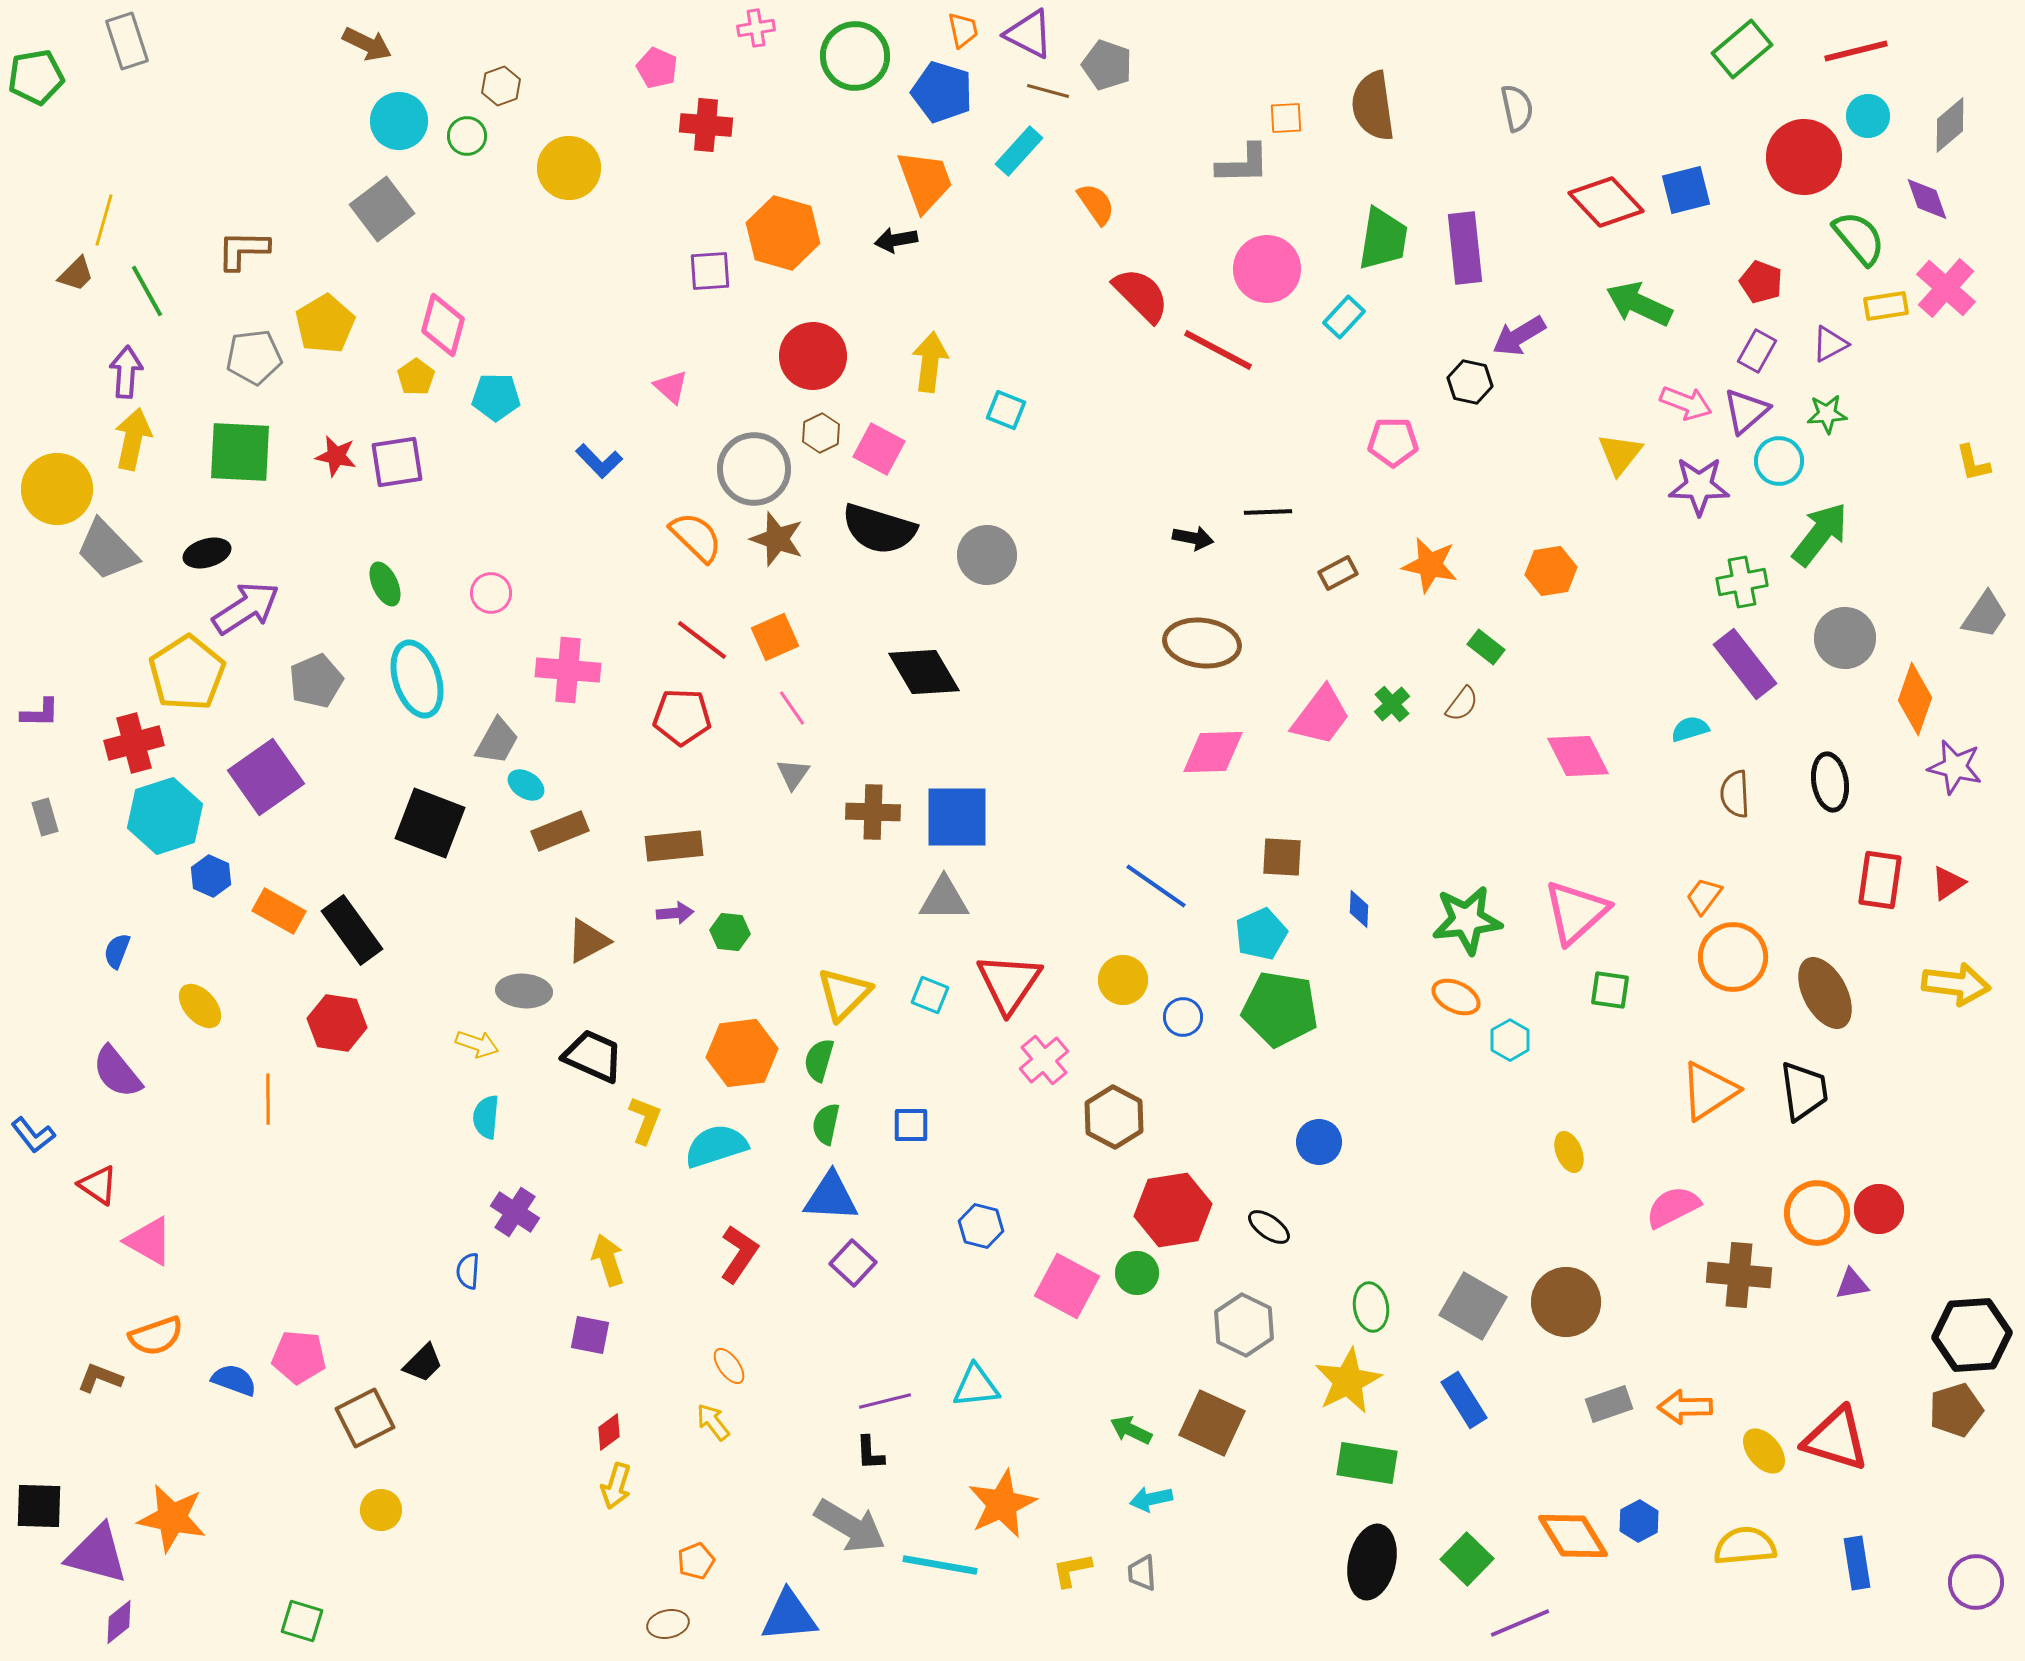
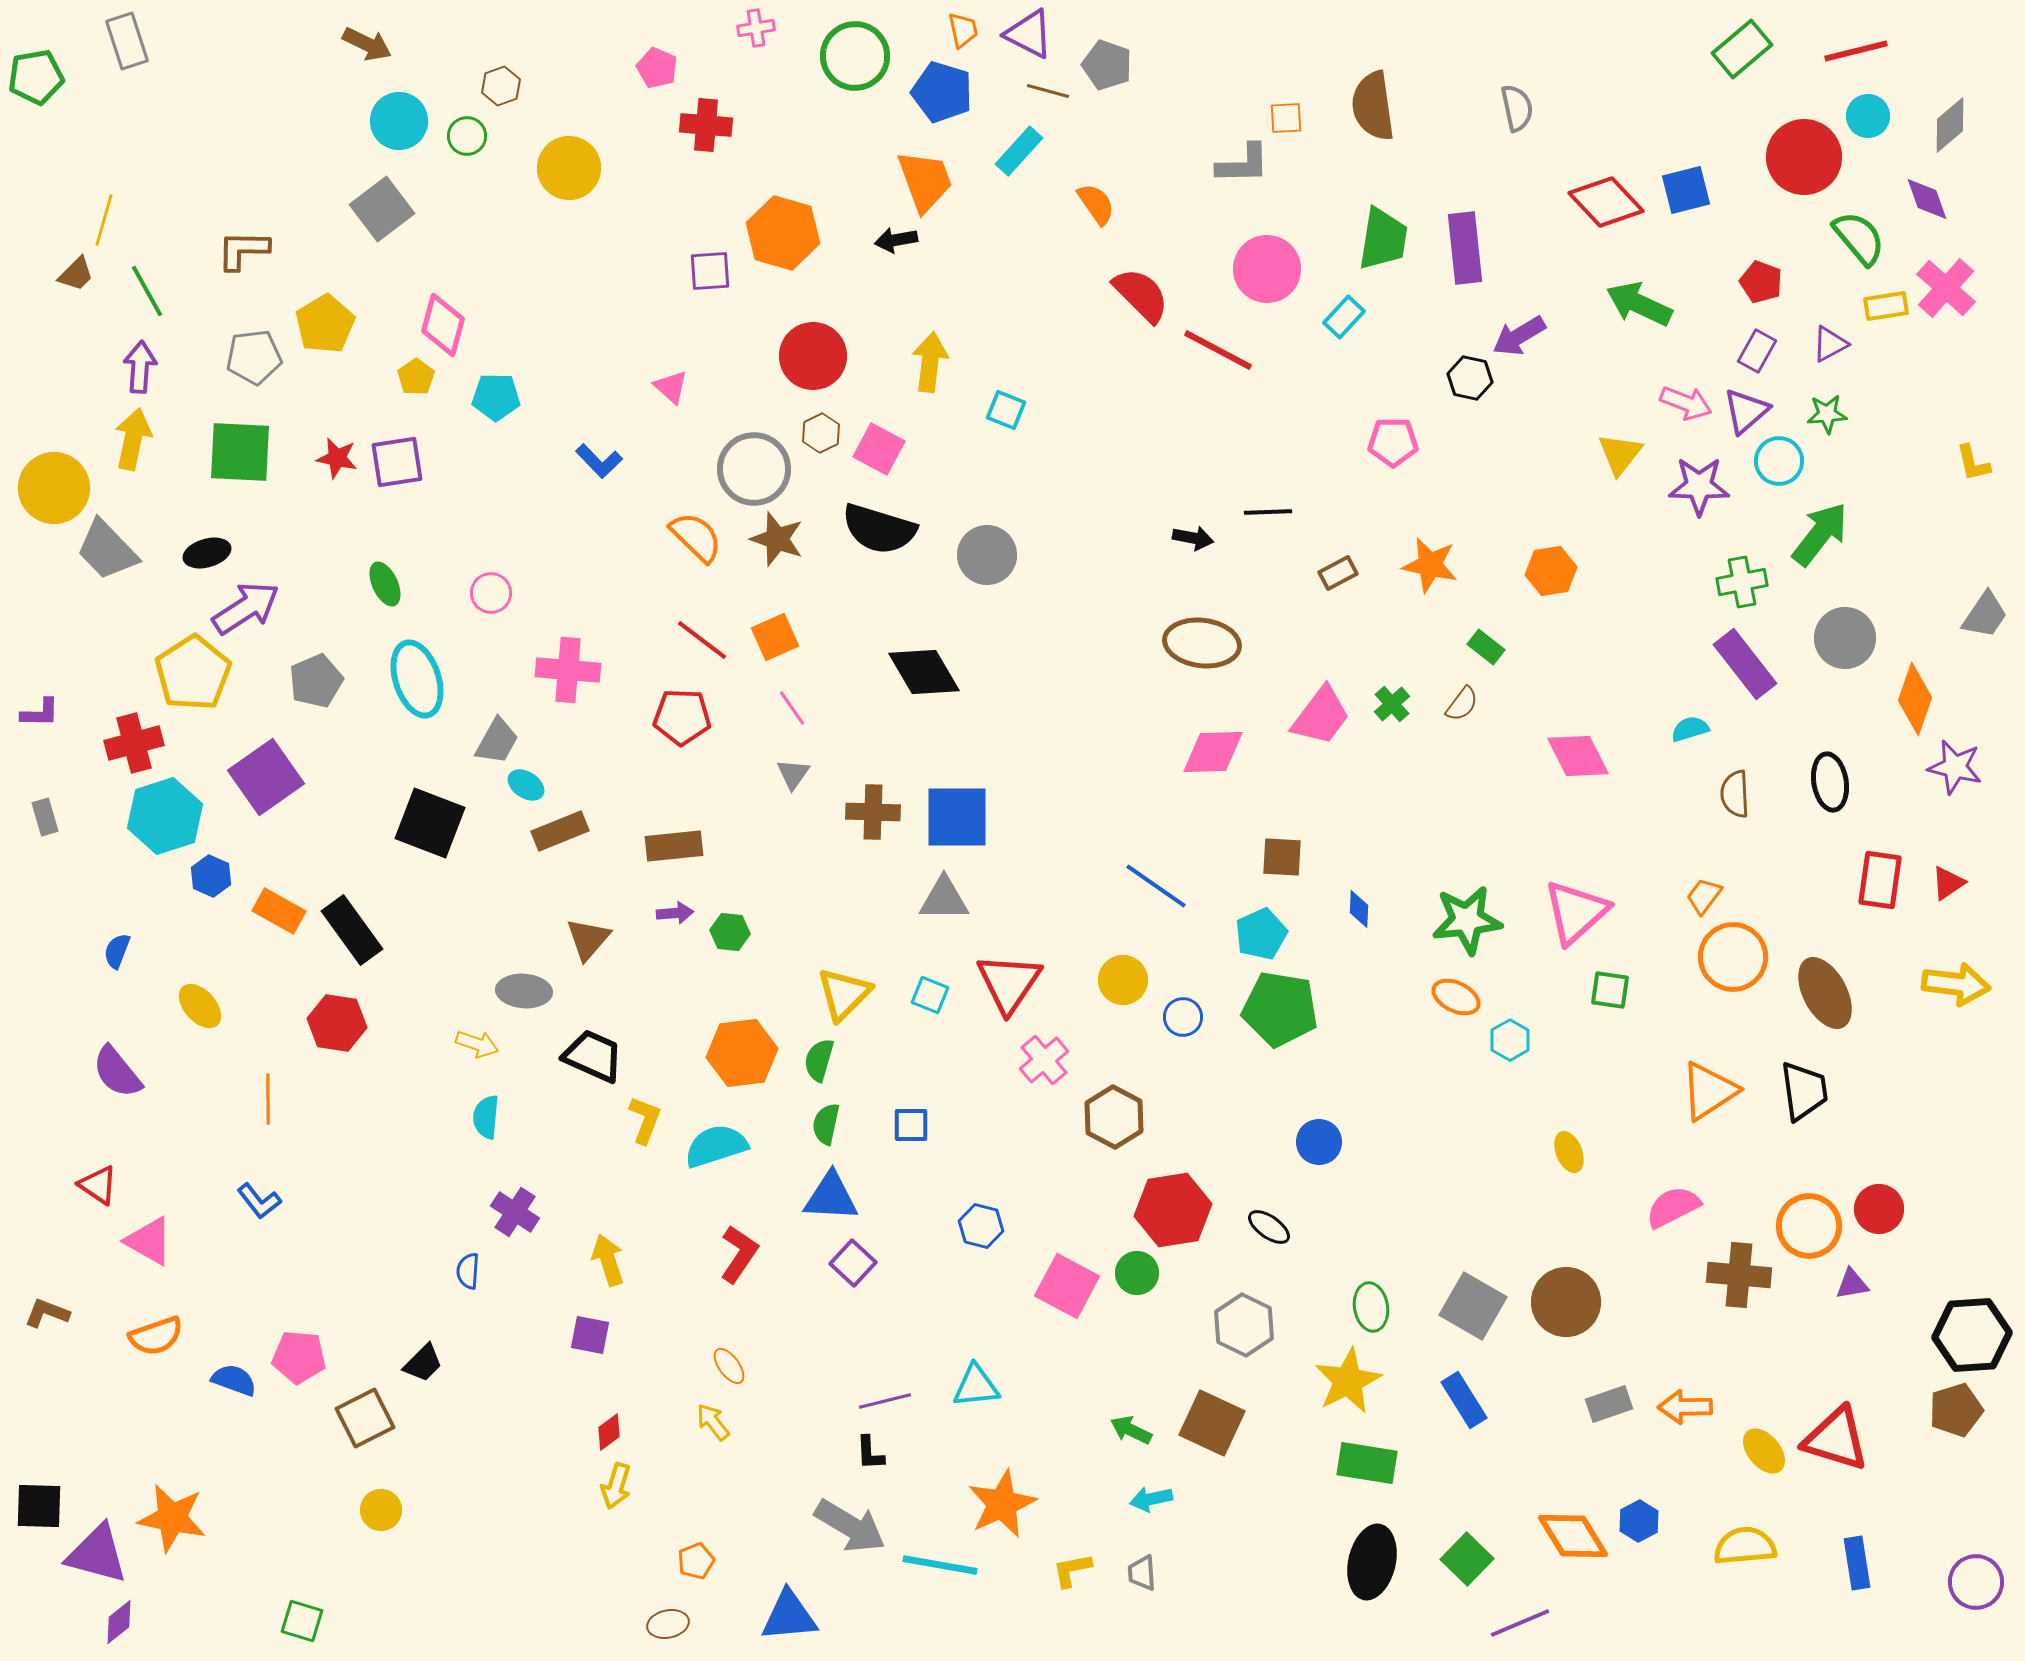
purple arrow at (126, 372): moved 14 px right, 5 px up
black hexagon at (1470, 382): moved 4 px up
red star at (336, 456): moved 1 px right, 2 px down
yellow circle at (57, 489): moved 3 px left, 1 px up
yellow pentagon at (187, 673): moved 6 px right
brown triangle at (588, 941): moved 2 px up; rotated 21 degrees counterclockwise
blue L-shape at (33, 1135): moved 226 px right, 66 px down
orange circle at (1817, 1213): moved 8 px left, 13 px down
brown L-shape at (100, 1378): moved 53 px left, 65 px up
